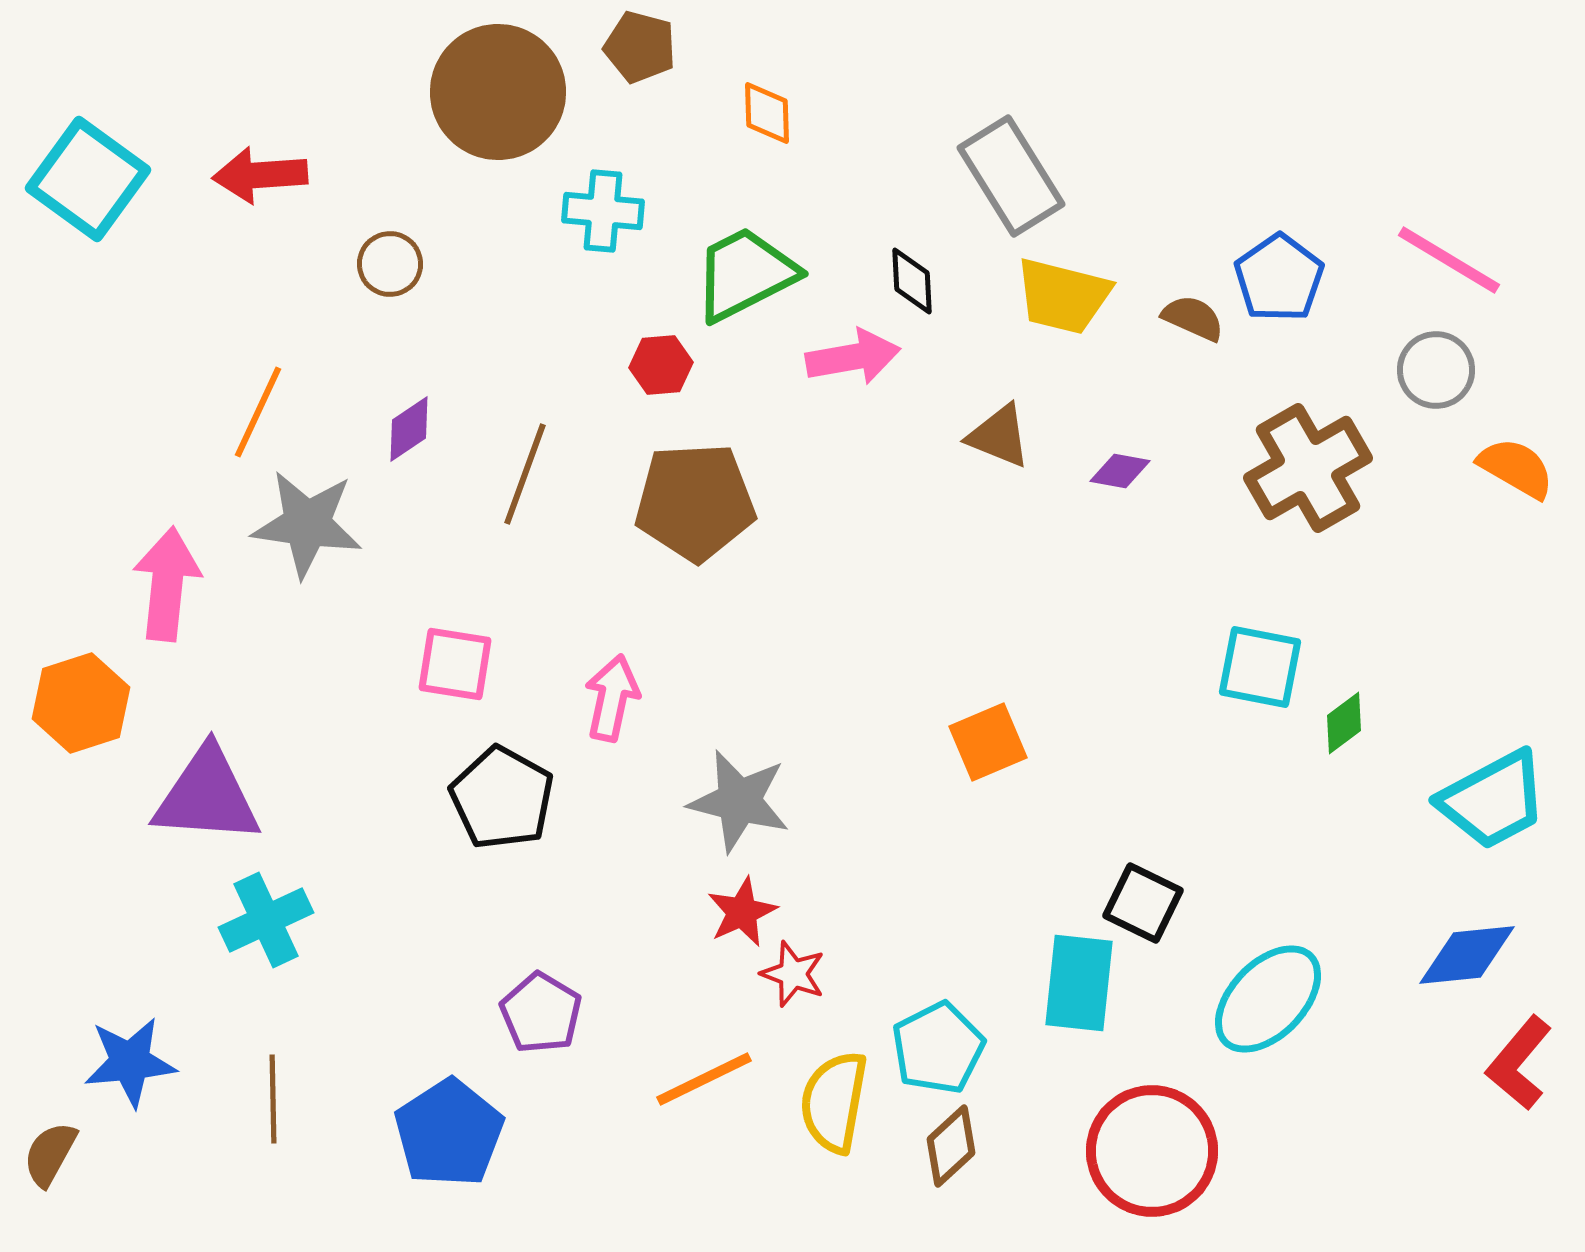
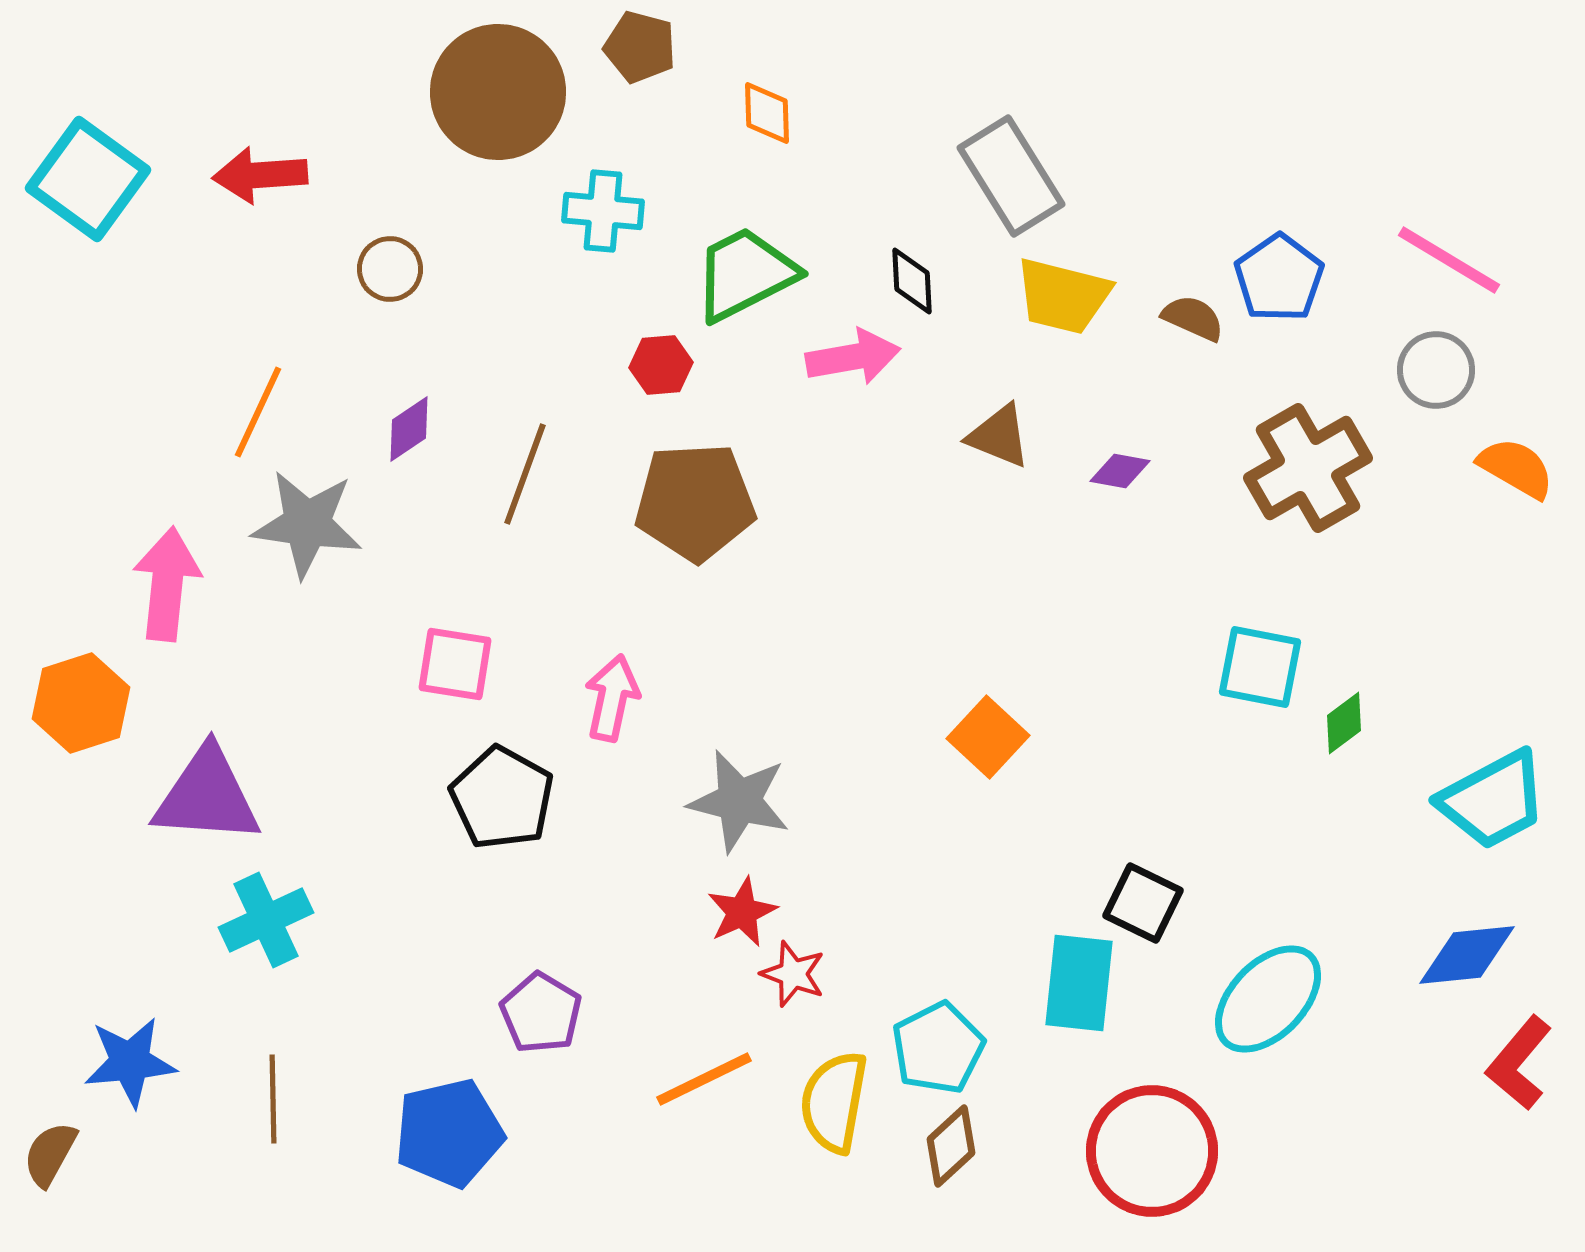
brown circle at (390, 264): moved 5 px down
orange square at (988, 742): moved 5 px up; rotated 24 degrees counterclockwise
blue pentagon at (449, 1133): rotated 20 degrees clockwise
